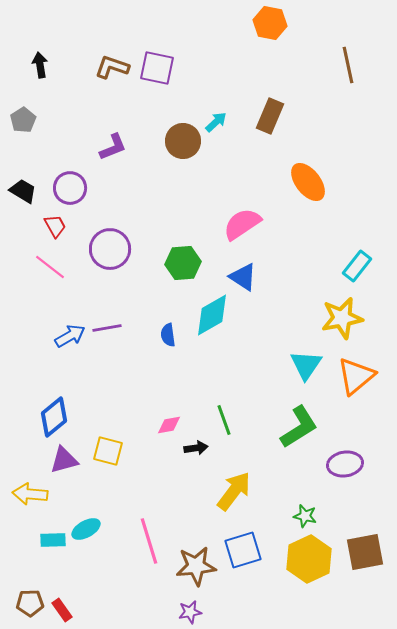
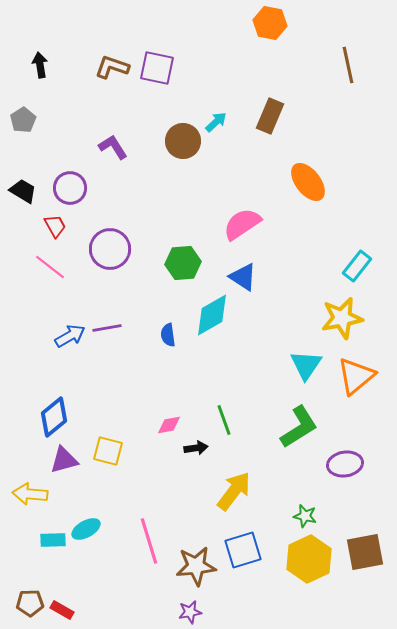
purple L-shape at (113, 147): rotated 100 degrees counterclockwise
red rectangle at (62, 610): rotated 25 degrees counterclockwise
